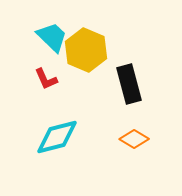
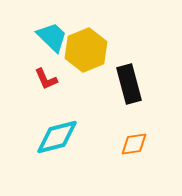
yellow hexagon: rotated 15 degrees clockwise
orange diamond: moved 5 px down; rotated 40 degrees counterclockwise
